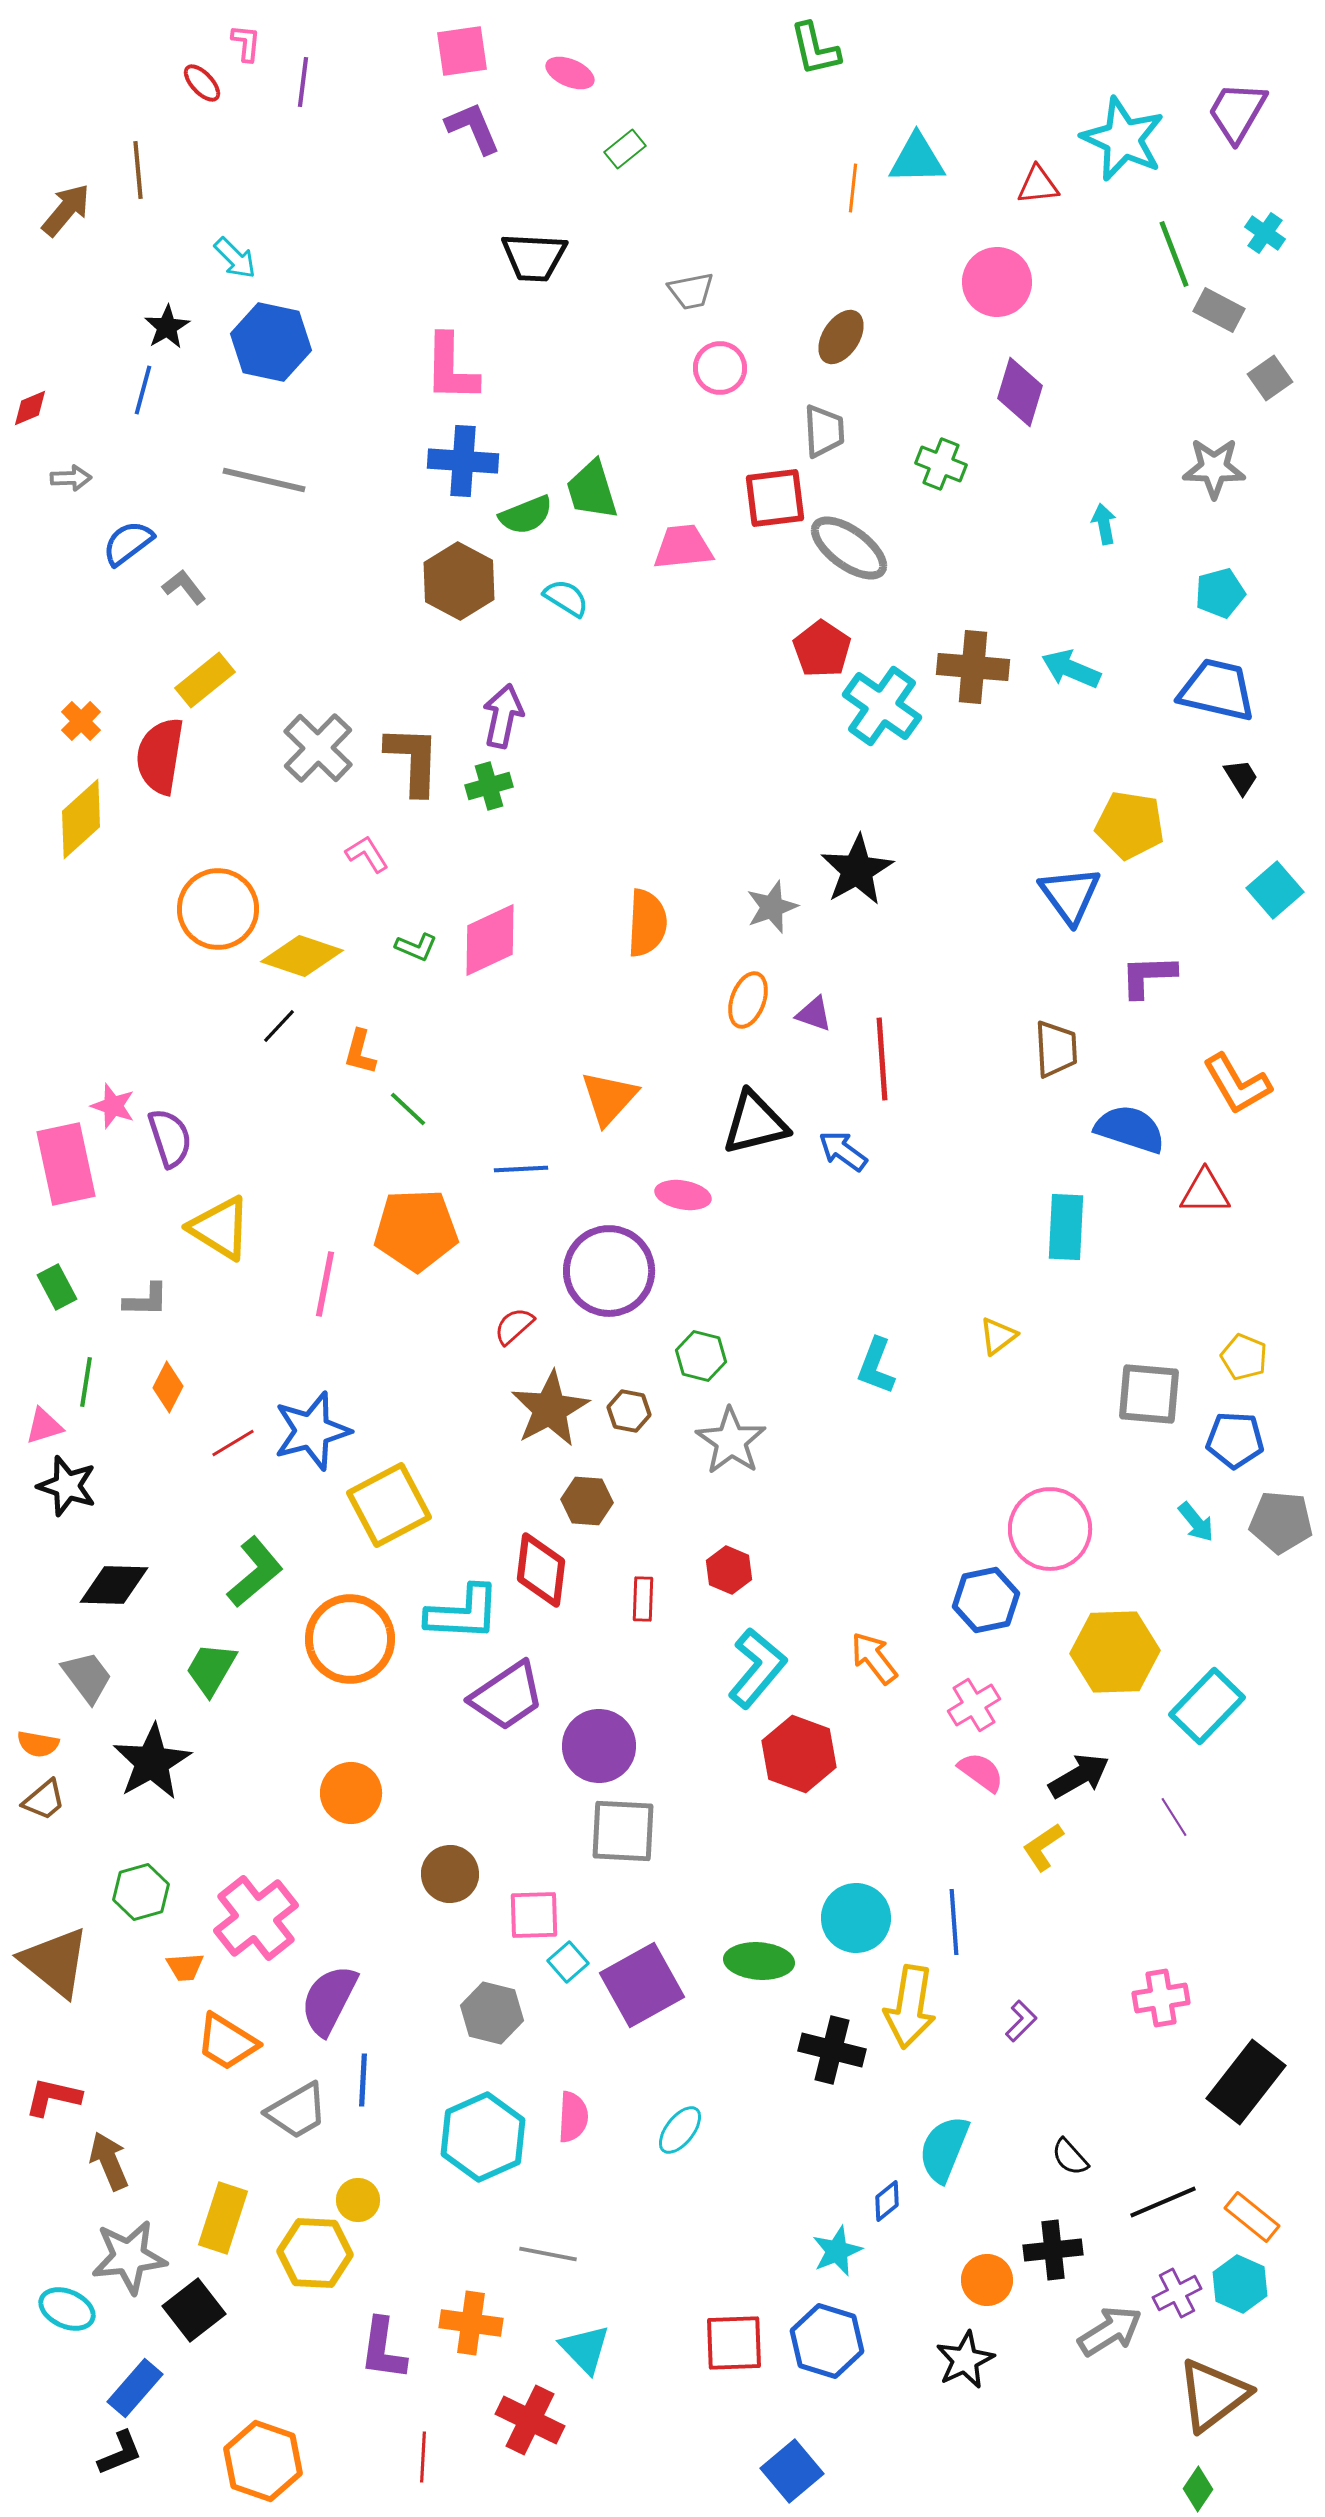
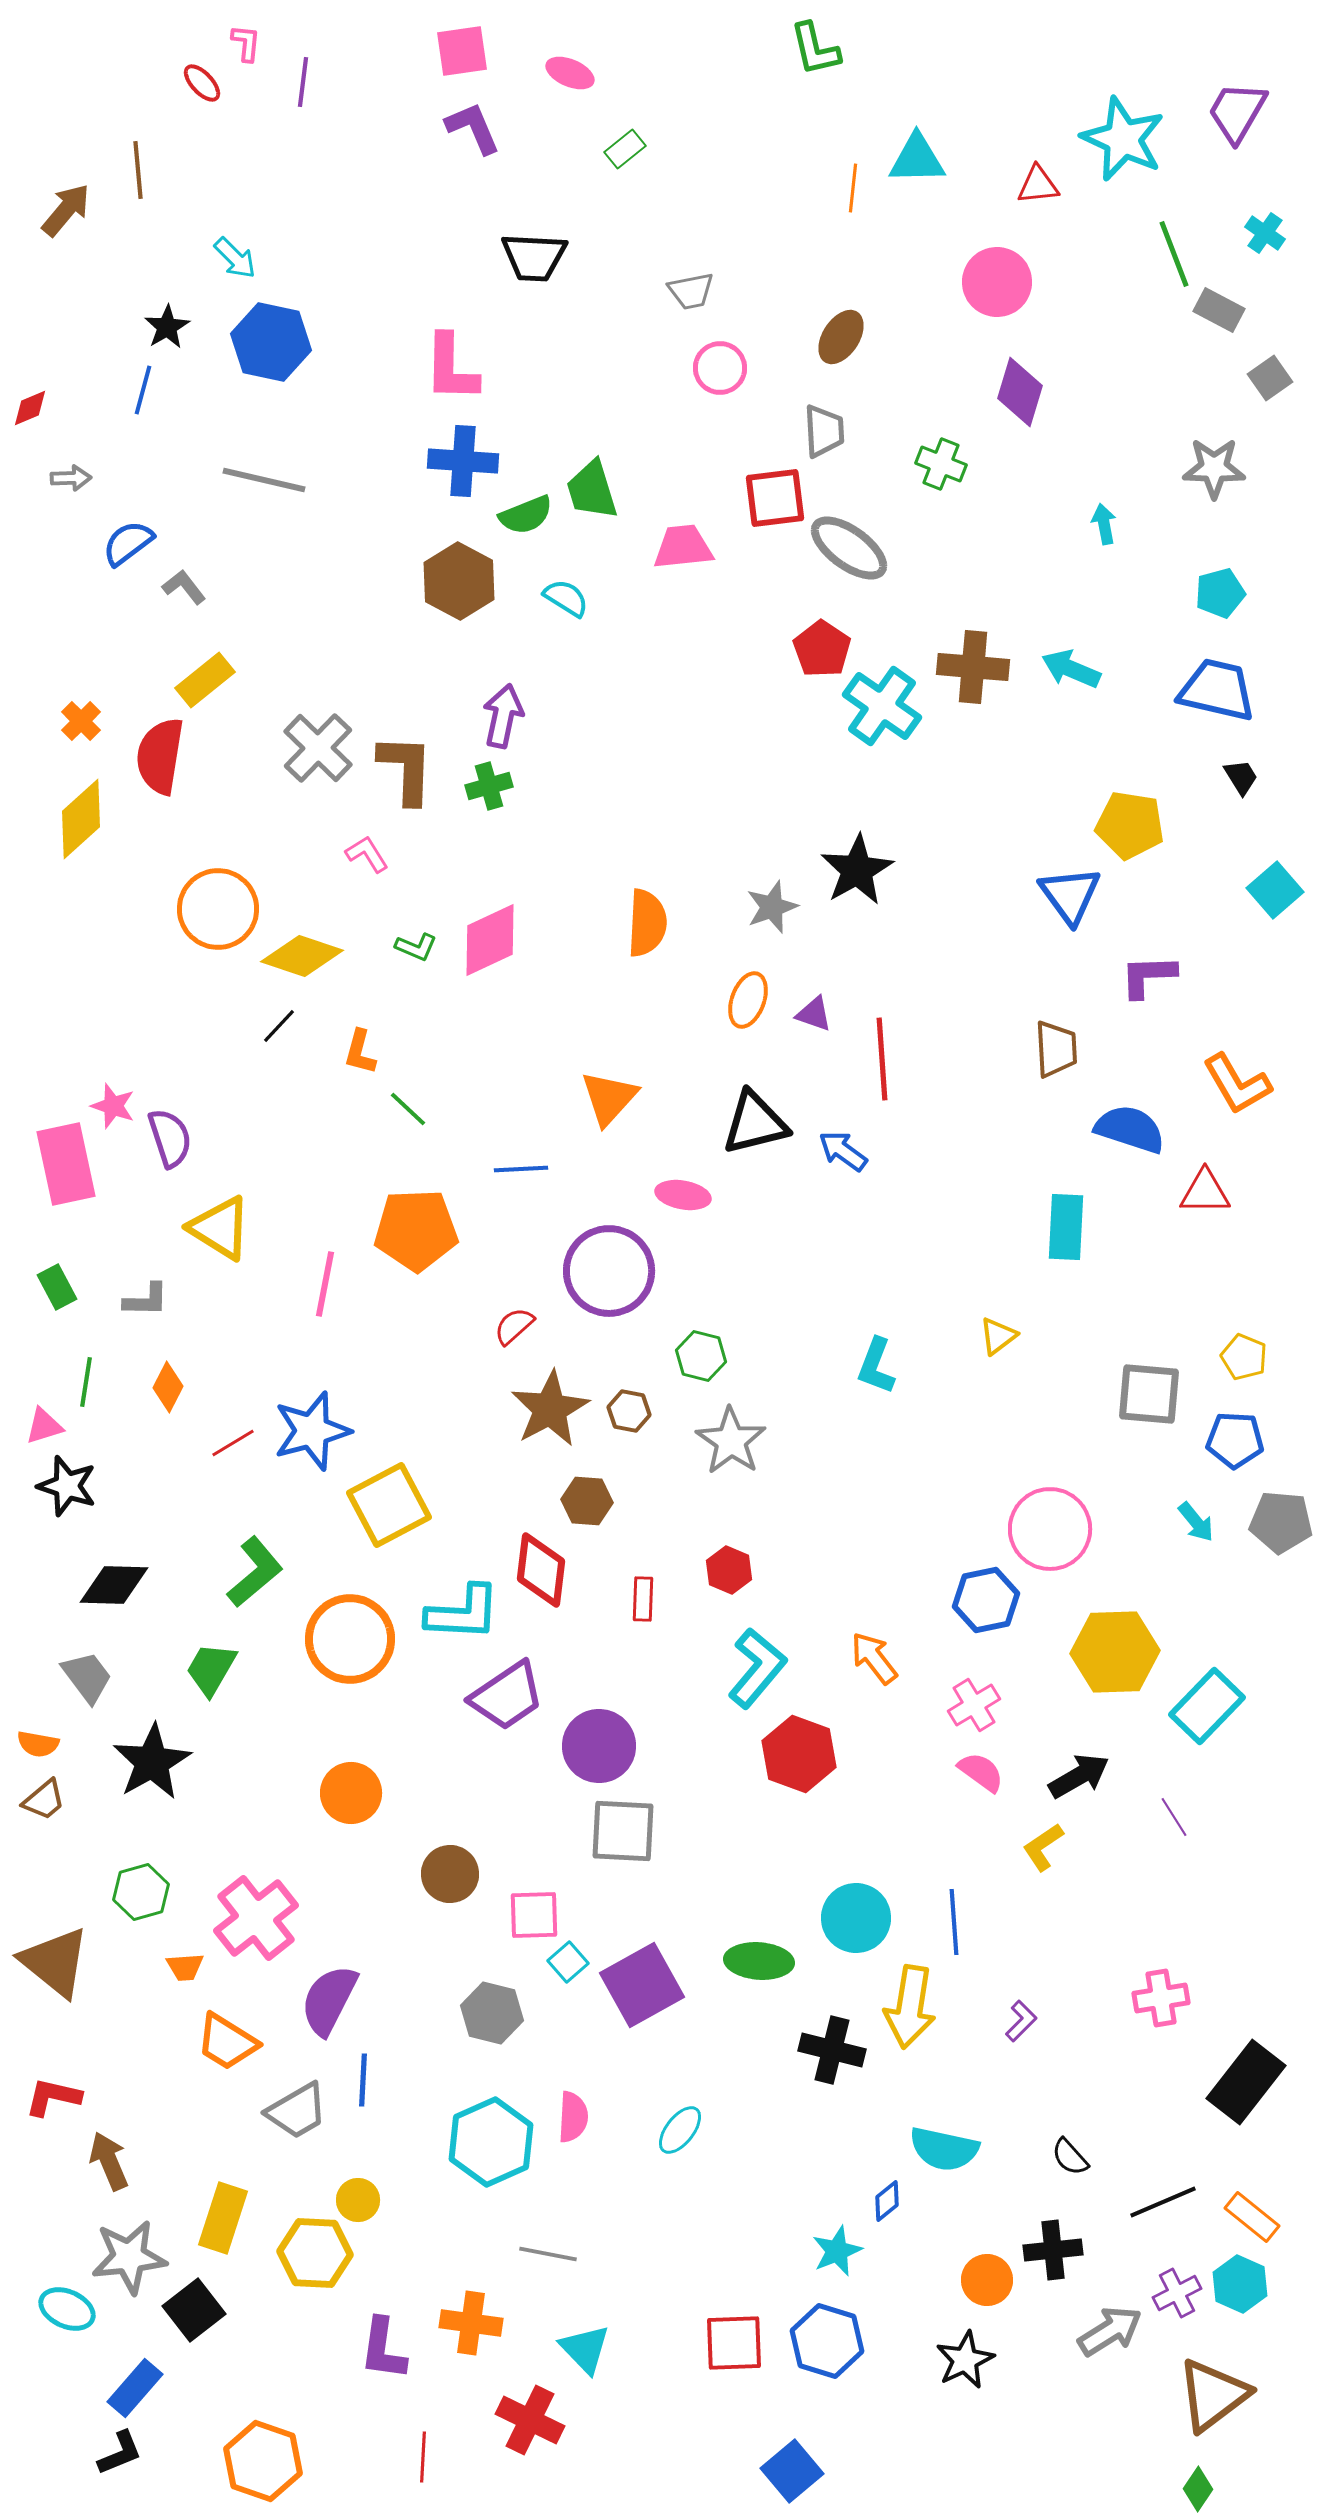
brown L-shape at (413, 760): moved 7 px left, 9 px down
cyan hexagon at (483, 2137): moved 8 px right, 5 px down
cyan semicircle at (944, 2149): rotated 100 degrees counterclockwise
